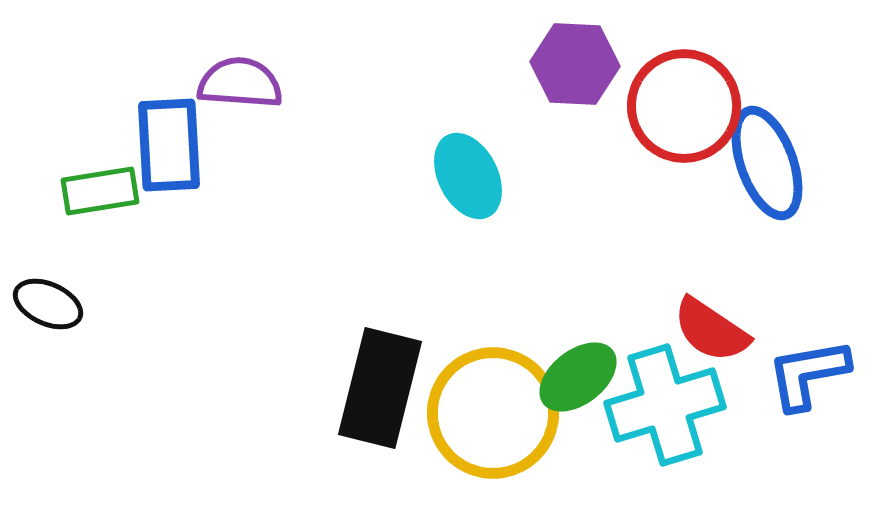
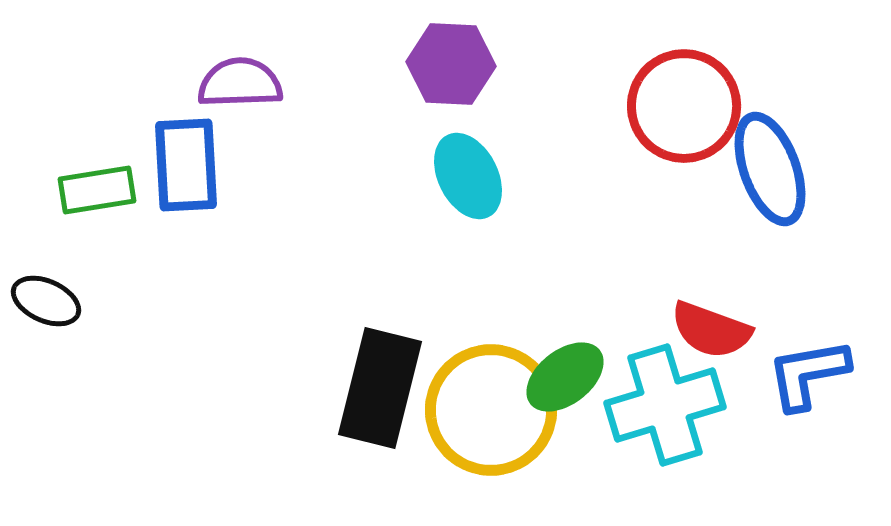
purple hexagon: moved 124 px left
purple semicircle: rotated 6 degrees counterclockwise
blue rectangle: moved 17 px right, 20 px down
blue ellipse: moved 3 px right, 6 px down
green rectangle: moved 3 px left, 1 px up
black ellipse: moved 2 px left, 3 px up
red semicircle: rotated 14 degrees counterclockwise
green ellipse: moved 13 px left
yellow circle: moved 2 px left, 3 px up
